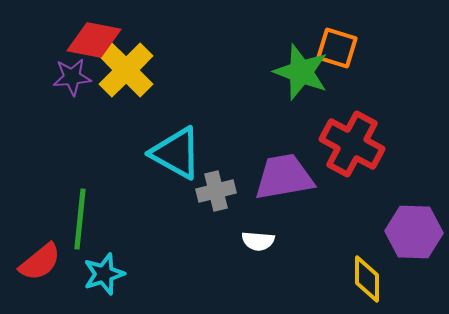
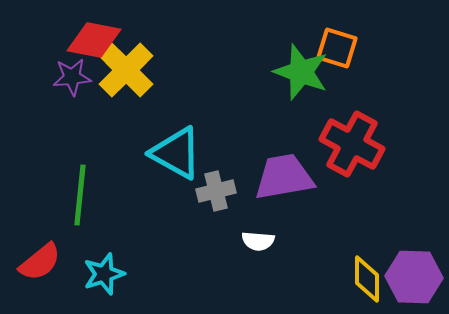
green line: moved 24 px up
purple hexagon: moved 45 px down
